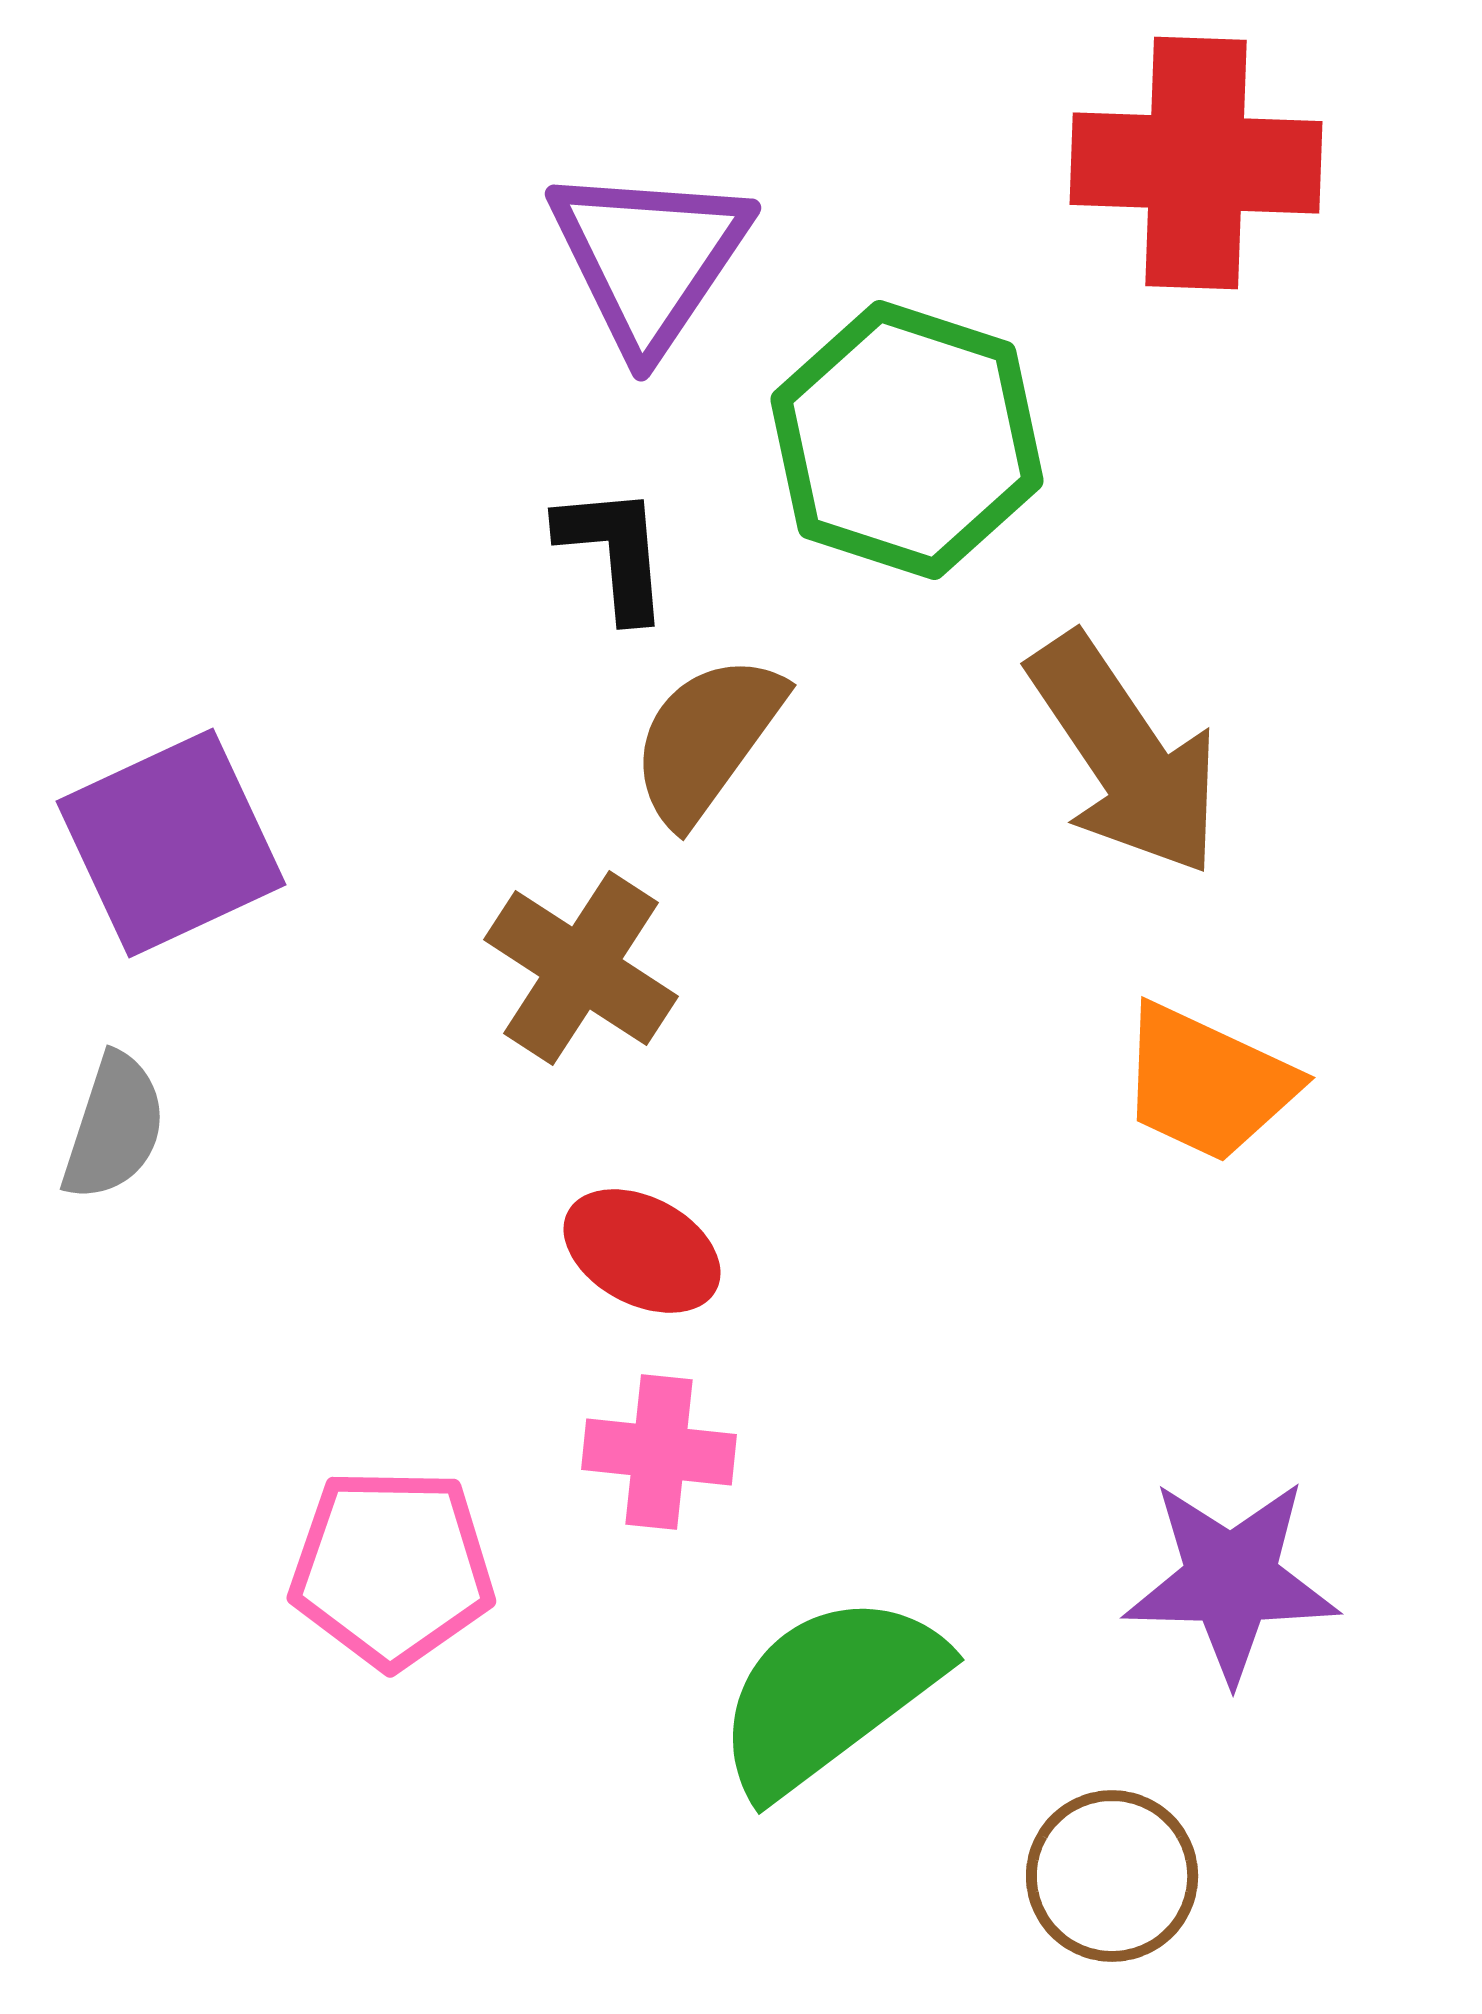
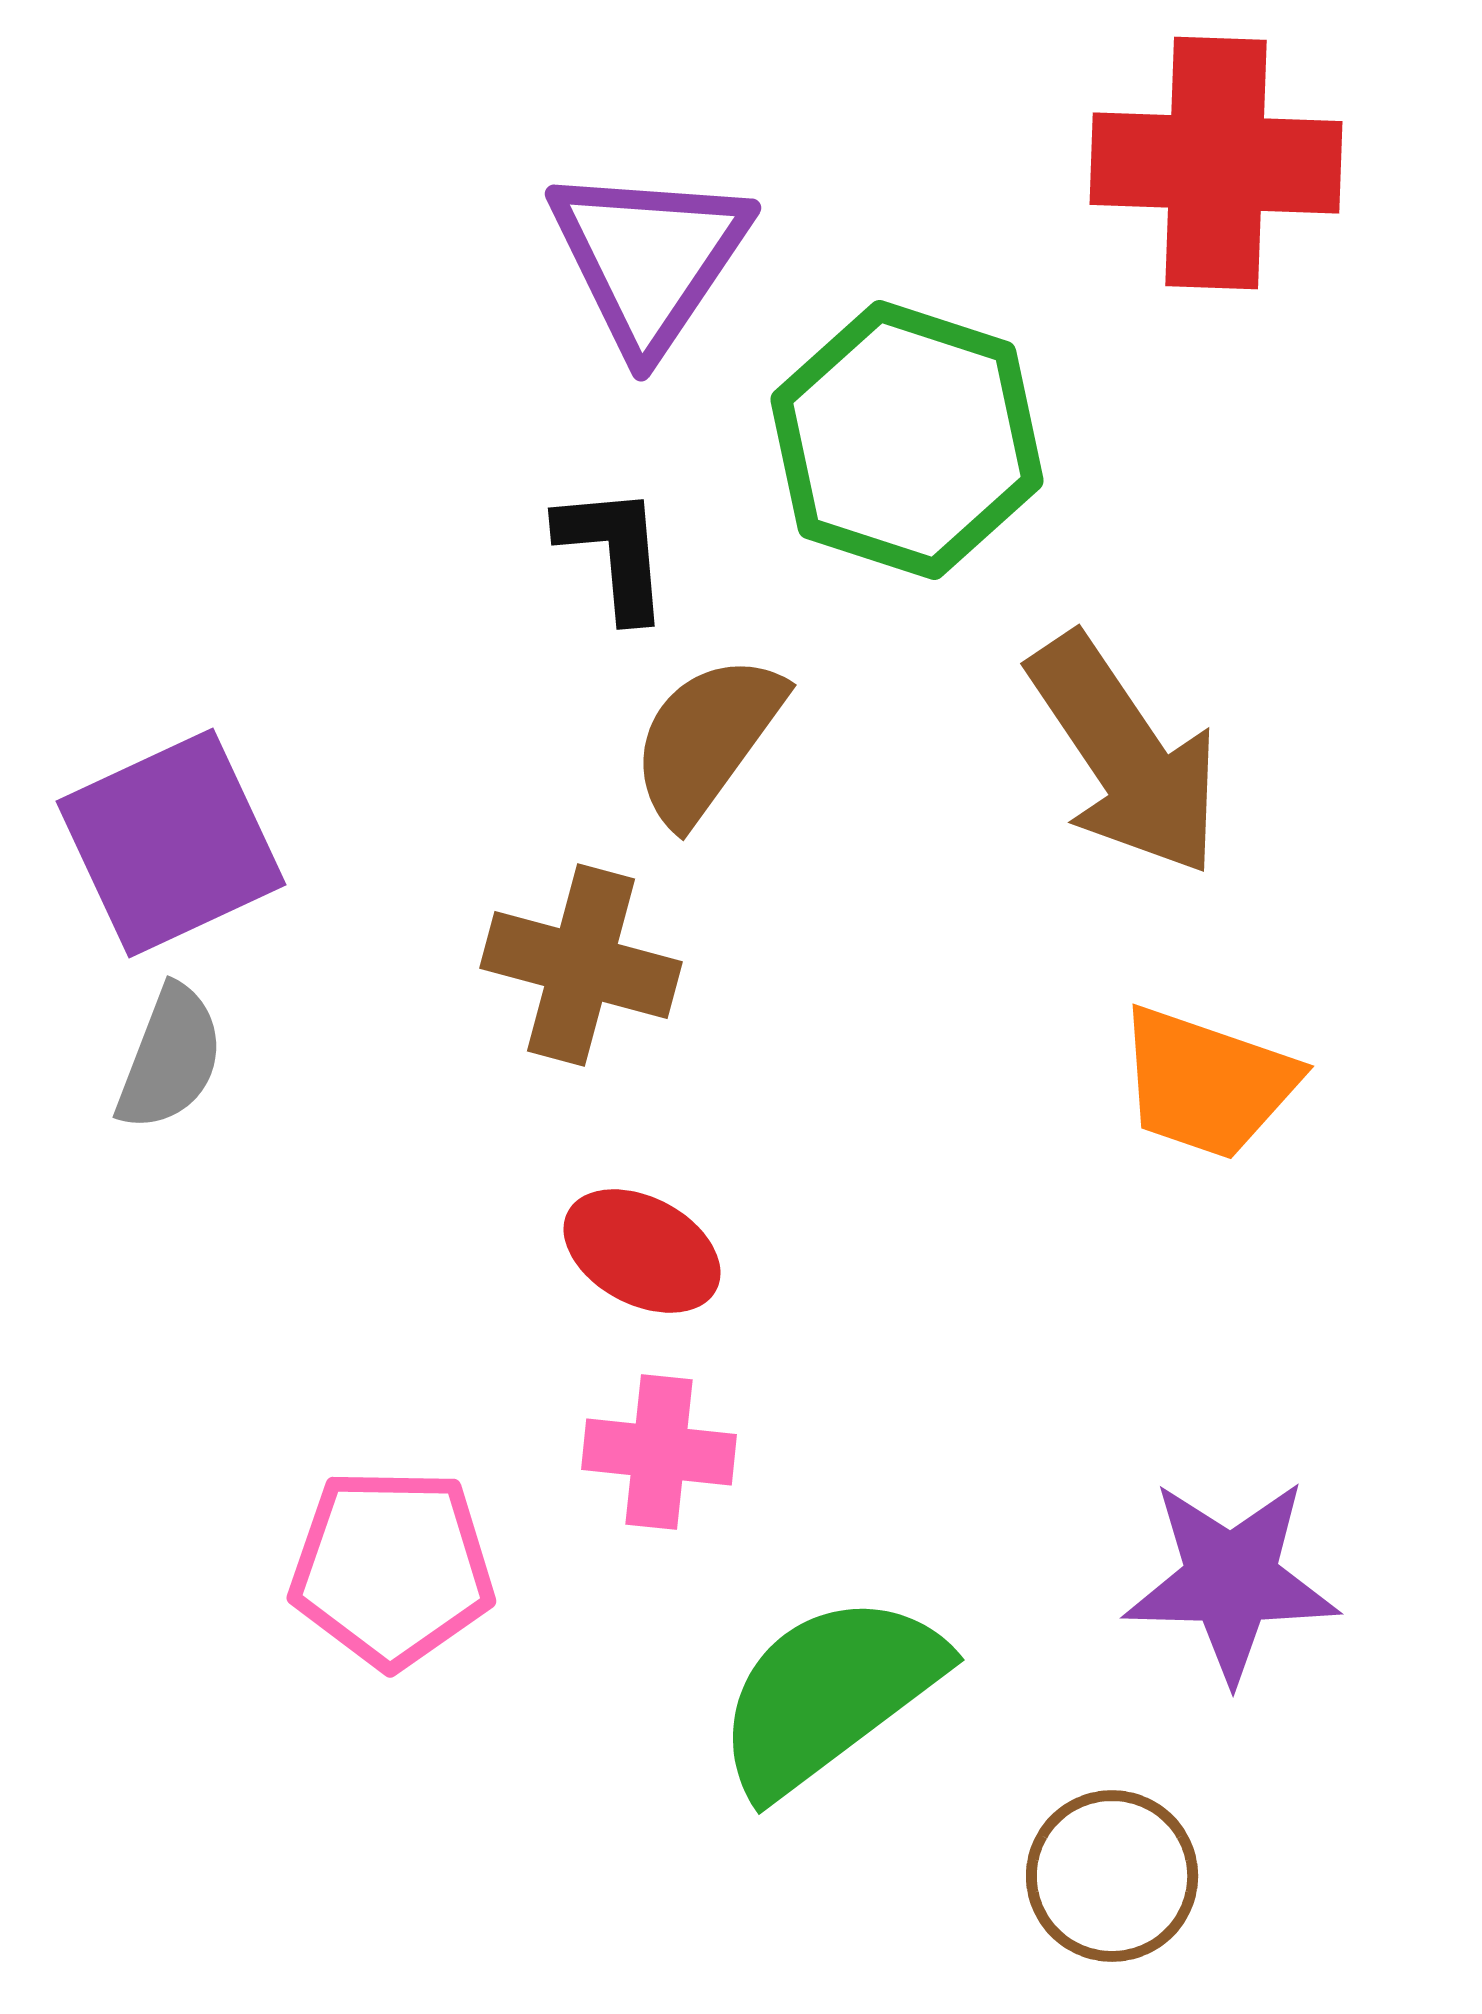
red cross: moved 20 px right
brown cross: moved 3 px up; rotated 18 degrees counterclockwise
orange trapezoid: rotated 6 degrees counterclockwise
gray semicircle: moved 56 px right, 69 px up; rotated 3 degrees clockwise
